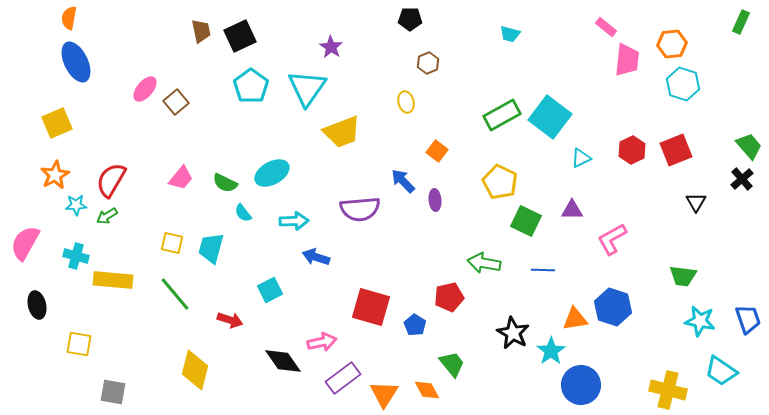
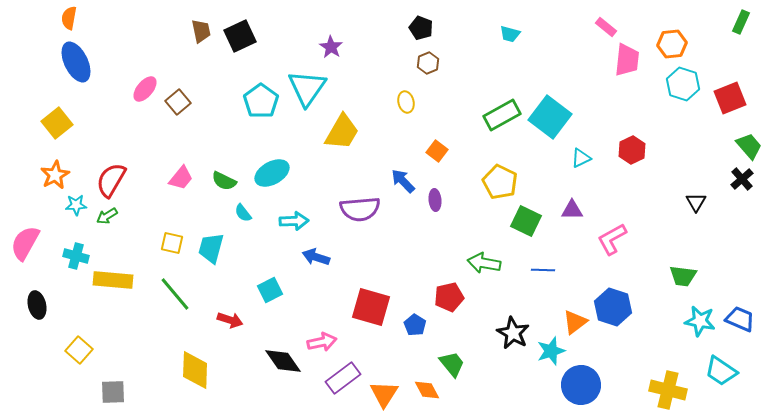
black pentagon at (410, 19): moved 11 px right, 9 px down; rotated 20 degrees clockwise
cyan pentagon at (251, 86): moved 10 px right, 15 px down
brown square at (176, 102): moved 2 px right
yellow square at (57, 123): rotated 16 degrees counterclockwise
yellow trapezoid at (342, 132): rotated 39 degrees counterclockwise
red square at (676, 150): moved 54 px right, 52 px up
green semicircle at (225, 183): moved 1 px left, 2 px up
orange triangle at (575, 319): moved 3 px down; rotated 28 degrees counterclockwise
blue trapezoid at (748, 319): moved 8 px left; rotated 48 degrees counterclockwise
yellow square at (79, 344): moved 6 px down; rotated 32 degrees clockwise
cyan star at (551, 351): rotated 16 degrees clockwise
yellow diamond at (195, 370): rotated 12 degrees counterclockwise
gray square at (113, 392): rotated 12 degrees counterclockwise
